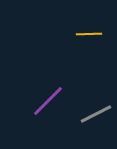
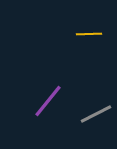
purple line: rotated 6 degrees counterclockwise
